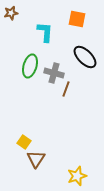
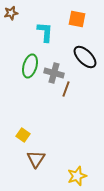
yellow square: moved 1 px left, 7 px up
